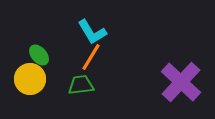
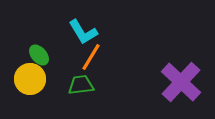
cyan L-shape: moved 9 px left
